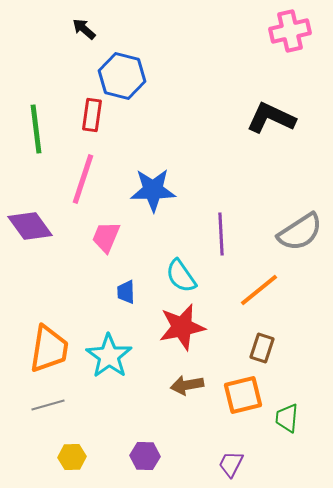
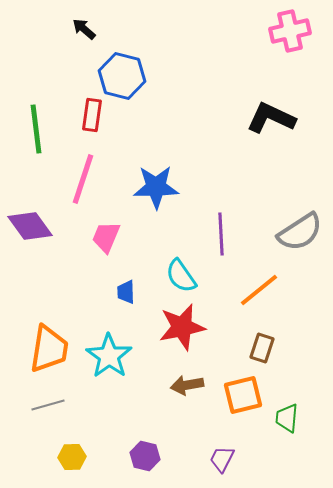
blue star: moved 3 px right, 3 px up
purple hexagon: rotated 12 degrees clockwise
purple trapezoid: moved 9 px left, 5 px up
